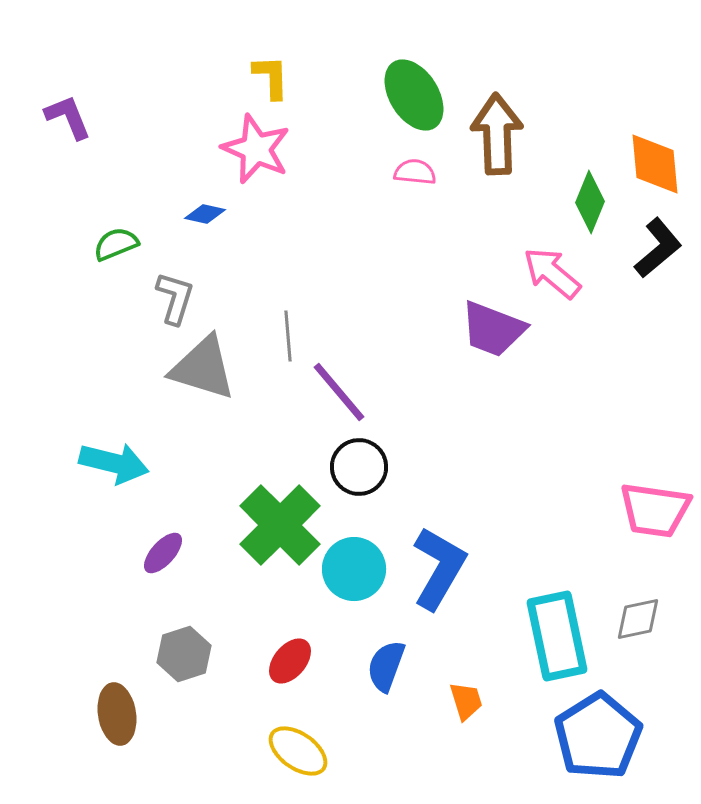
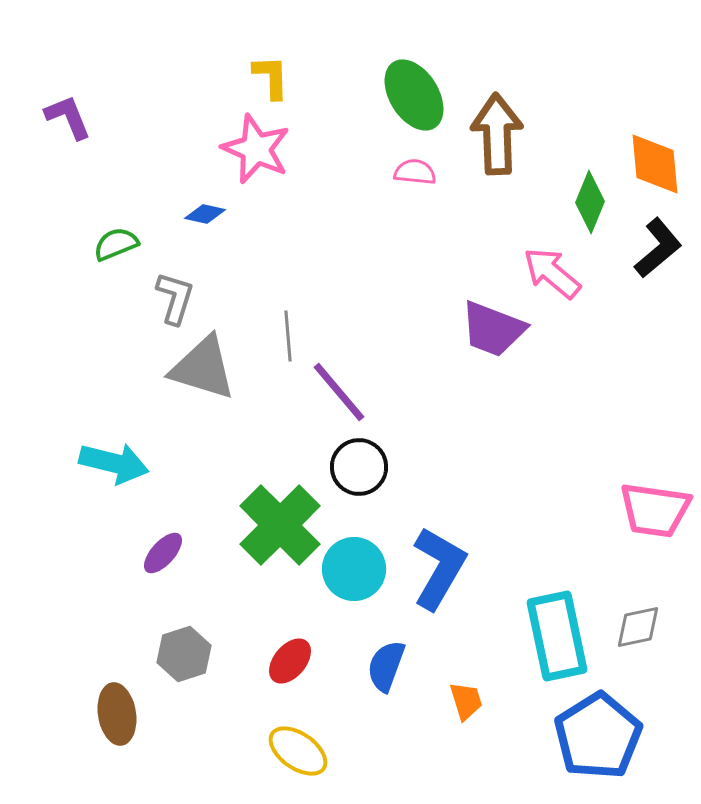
gray diamond: moved 8 px down
